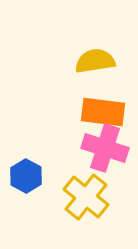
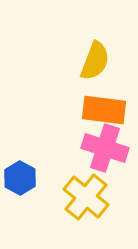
yellow semicircle: rotated 120 degrees clockwise
orange rectangle: moved 1 px right, 2 px up
blue hexagon: moved 6 px left, 2 px down
